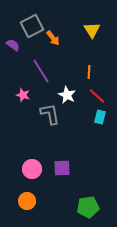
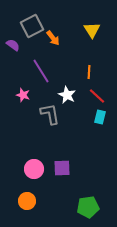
pink circle: moved 2 px right
